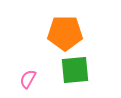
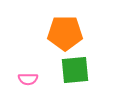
pink semicircle: rotated 120 degrees counterclockwise
